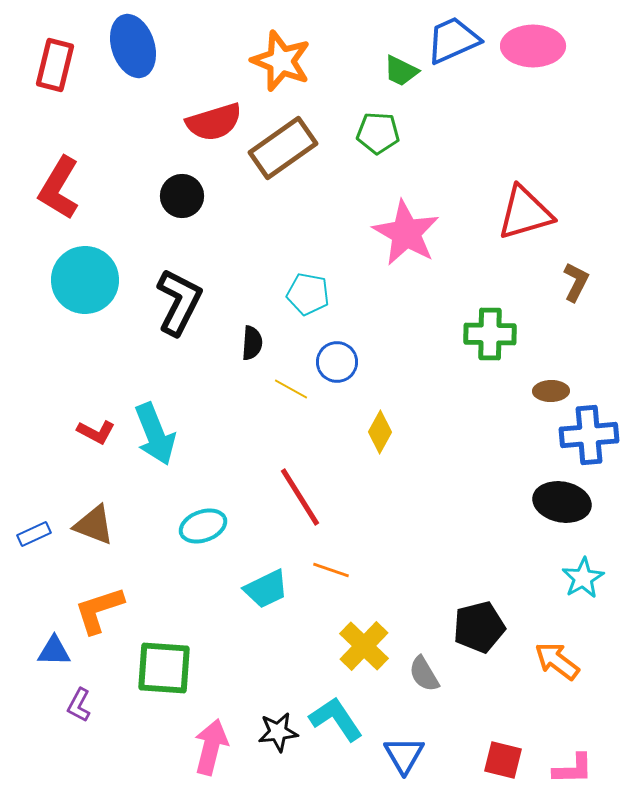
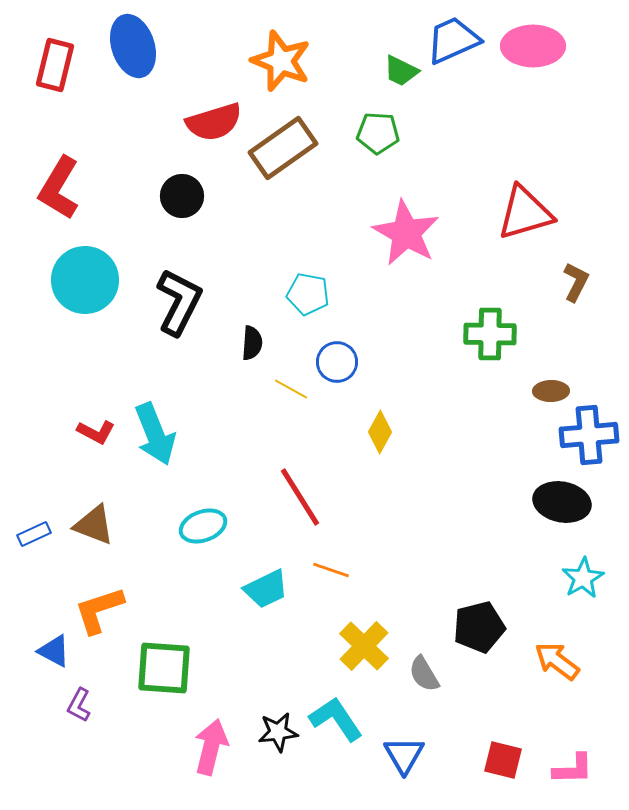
blue triangle at (54, 651): rotated 27 degrees clockwise
